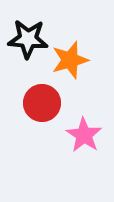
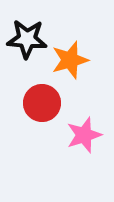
black star: moved 1 px left
pink star: rotated 21 degrees clockwise
